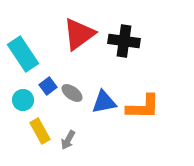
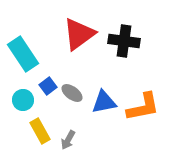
orange L-shape: rotated 12 degrees counterclockwise
